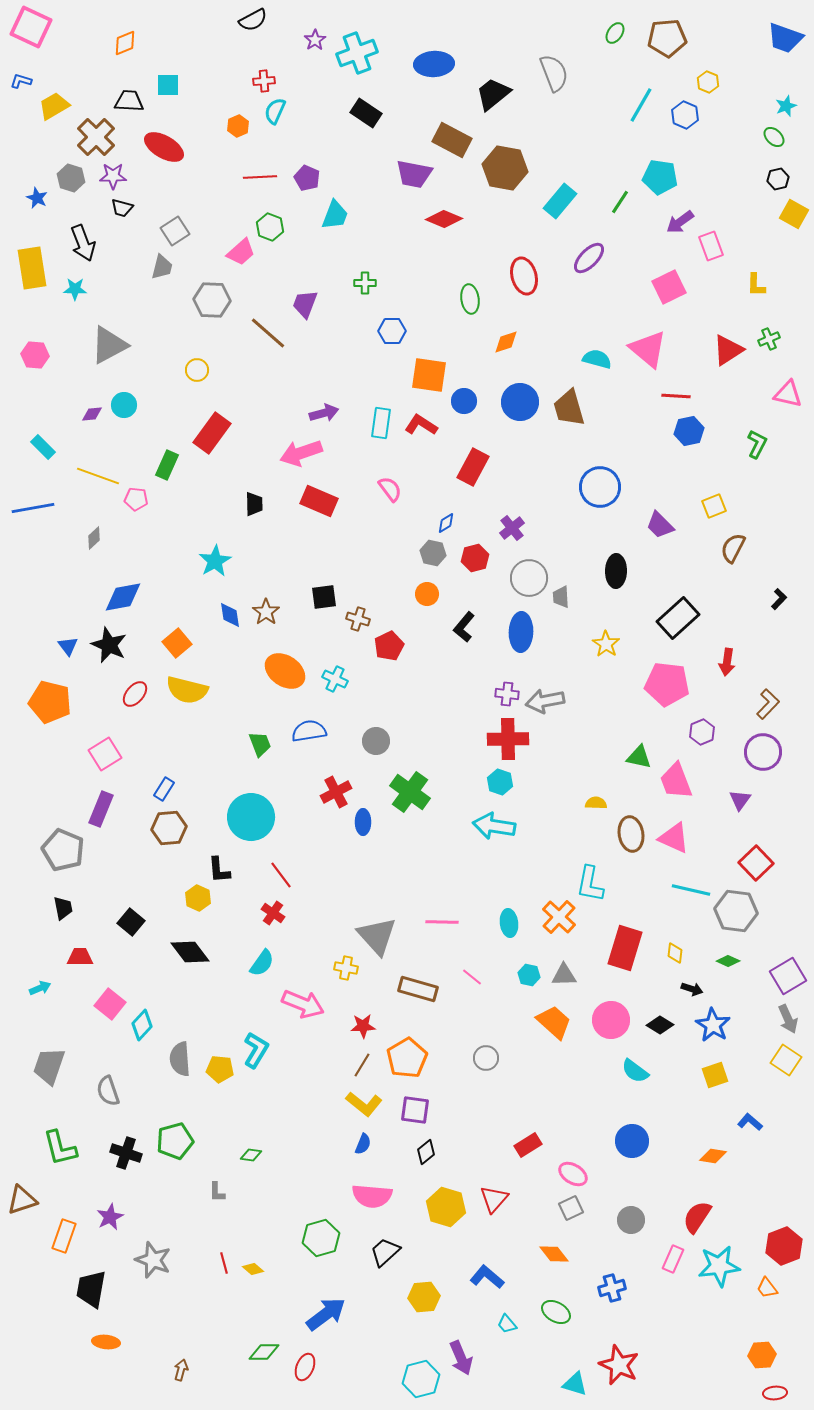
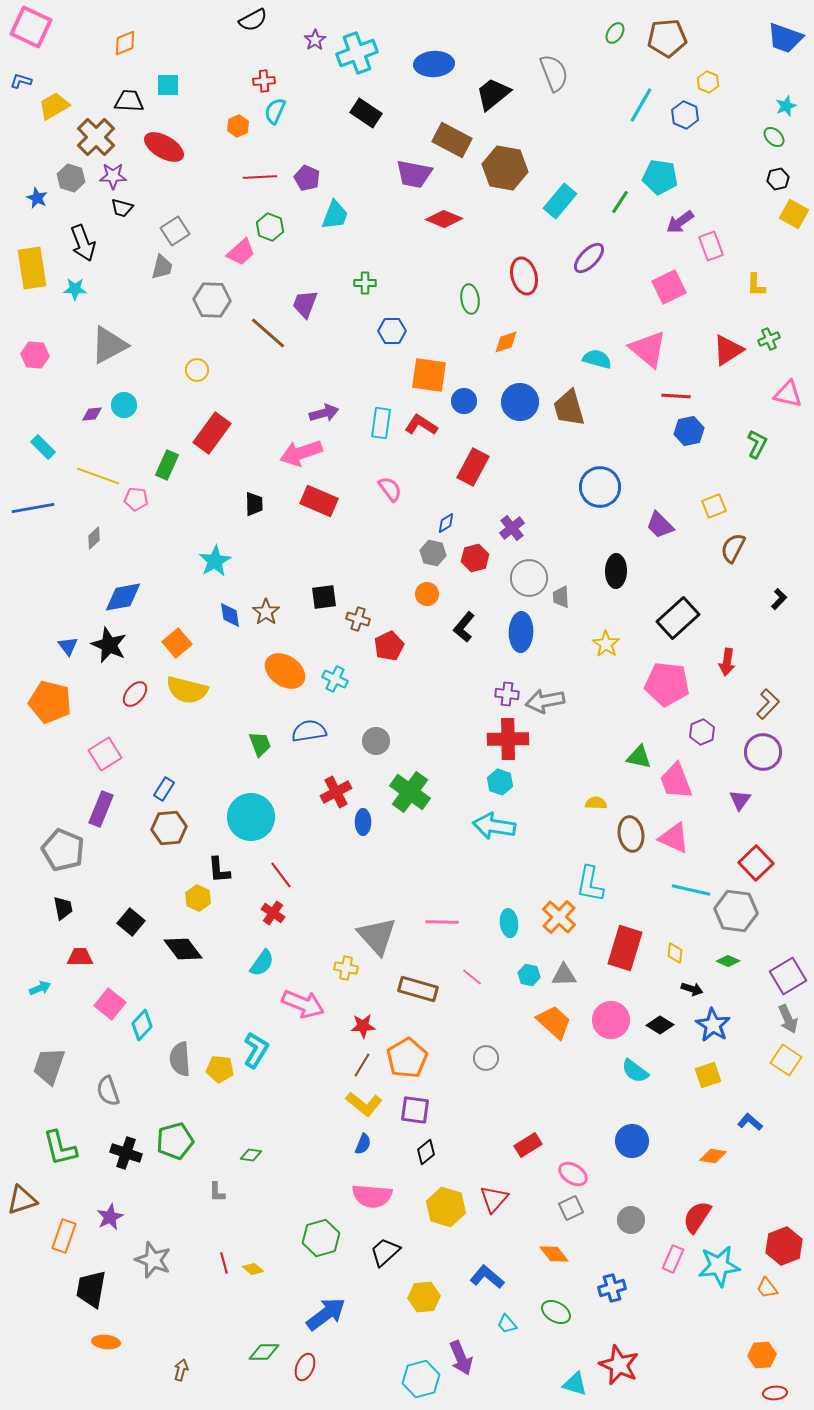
black diamond at (190, 952): moved 7 px left, 3 px up
yellow square at (715, 1075): moved 7 px left
